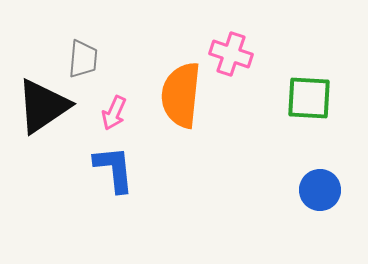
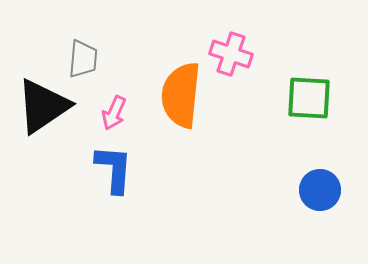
blue L-shape: rotated 10 degrees clockwise
